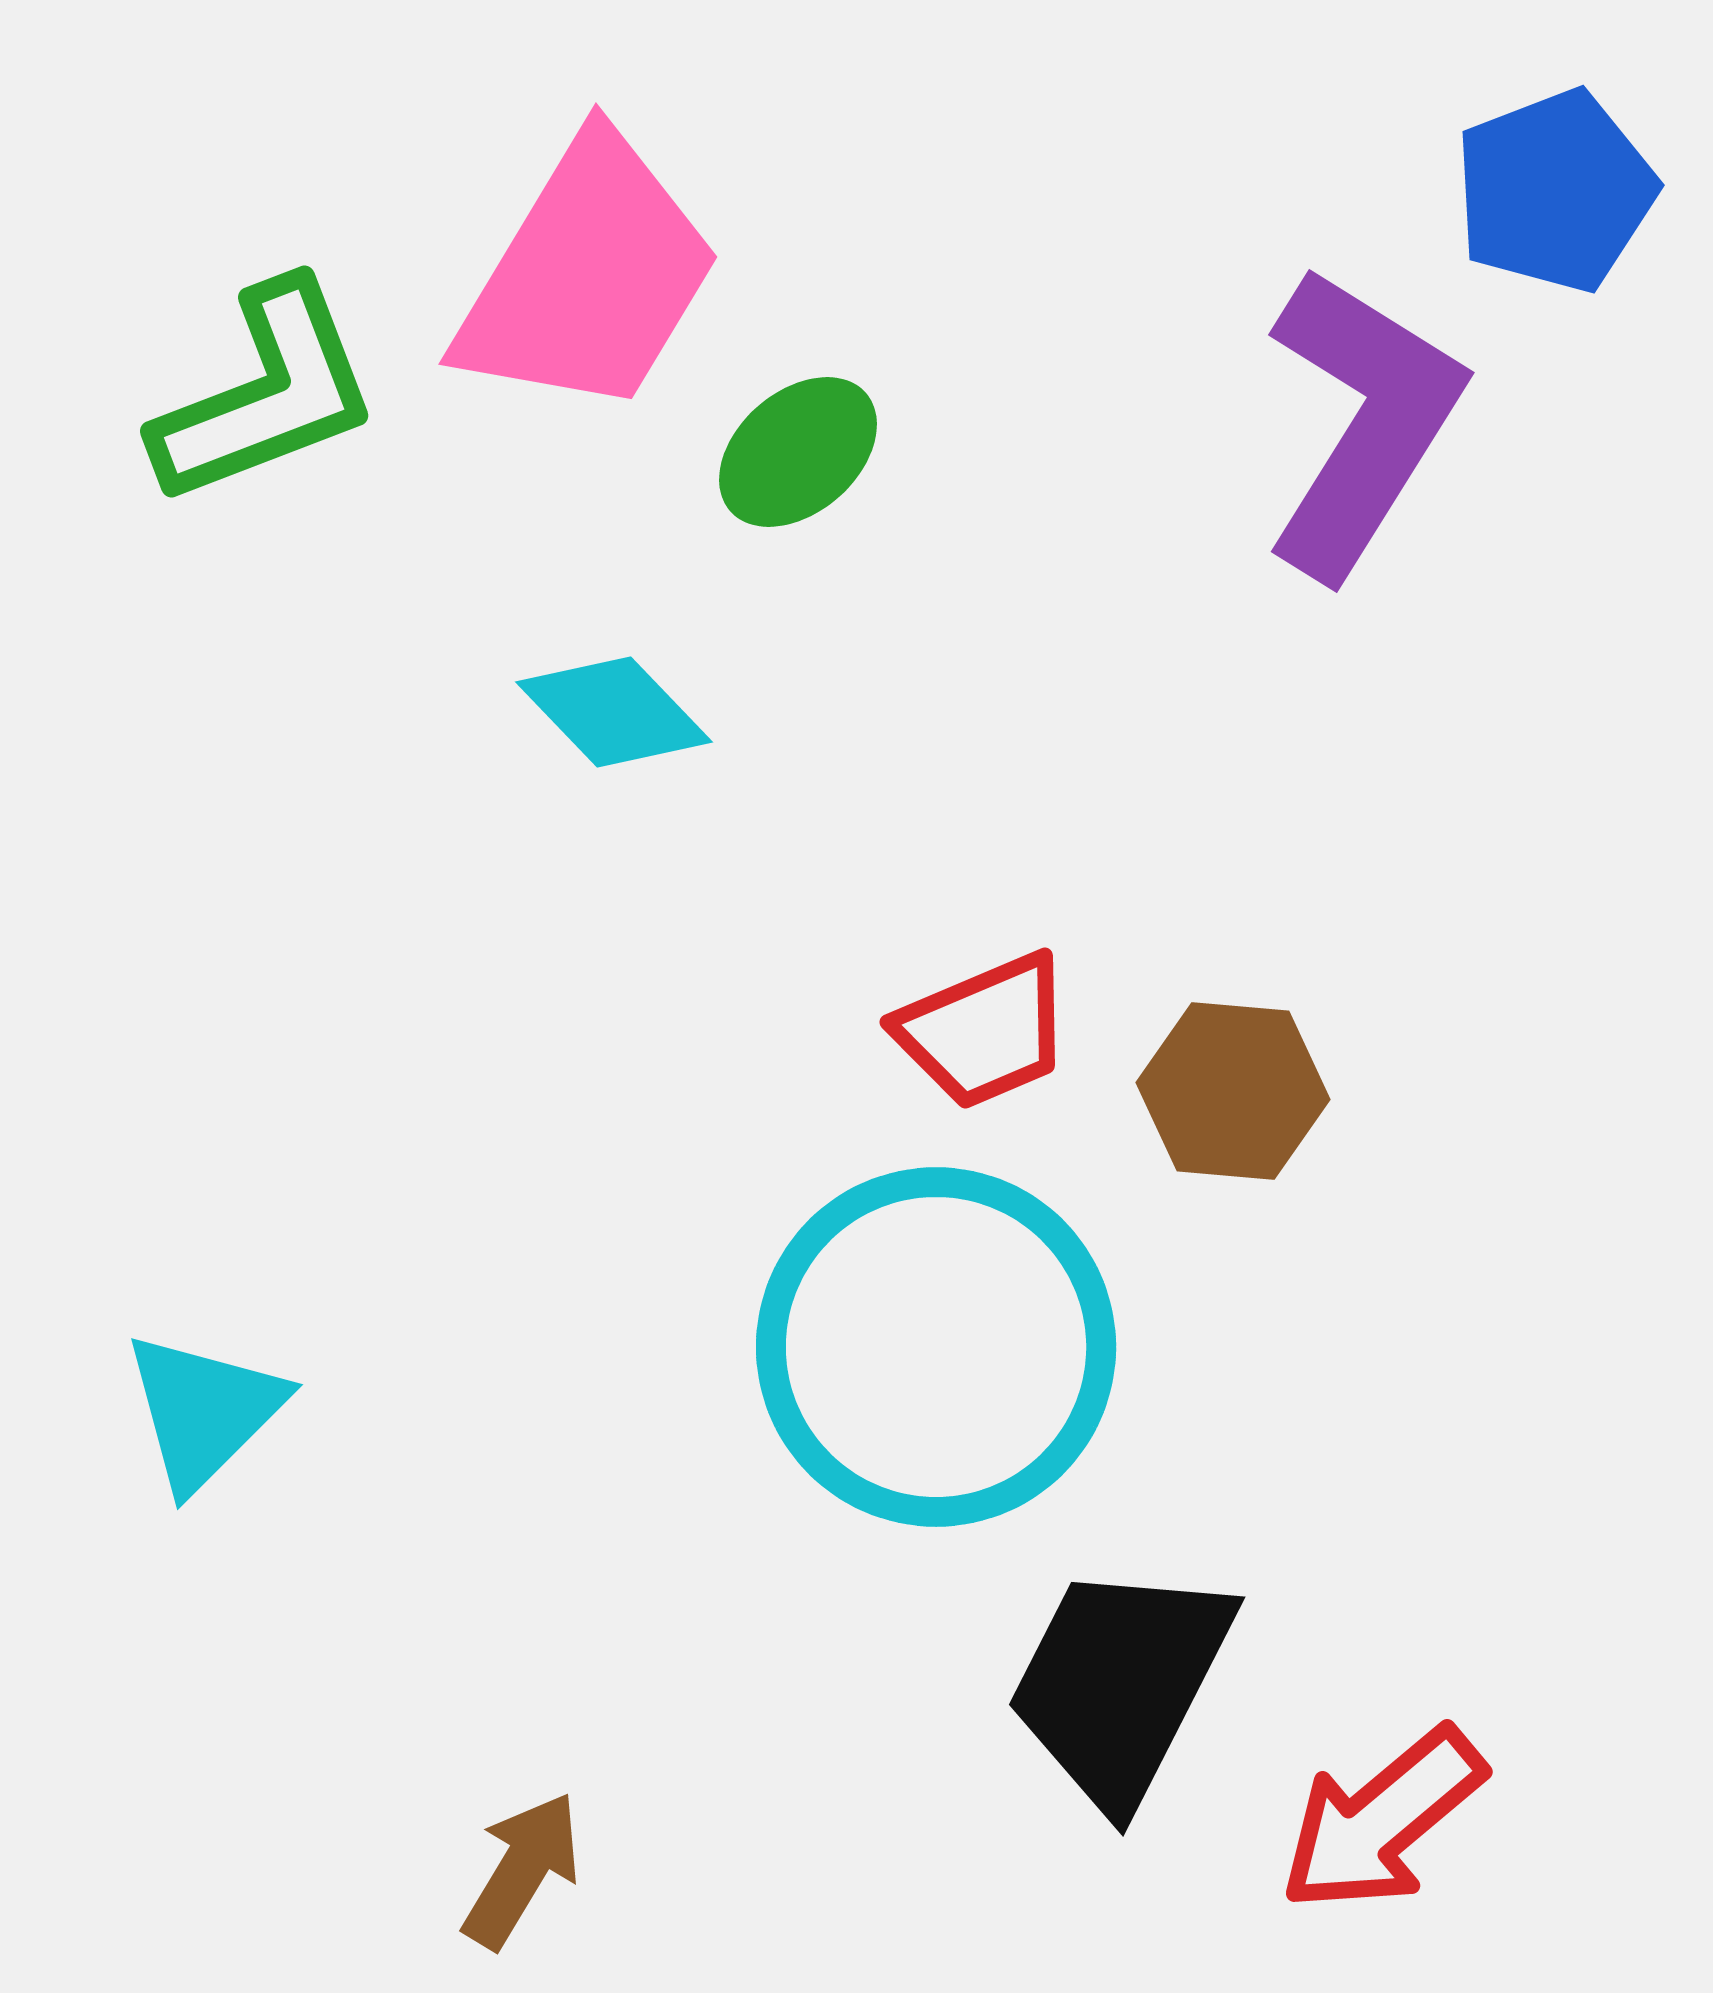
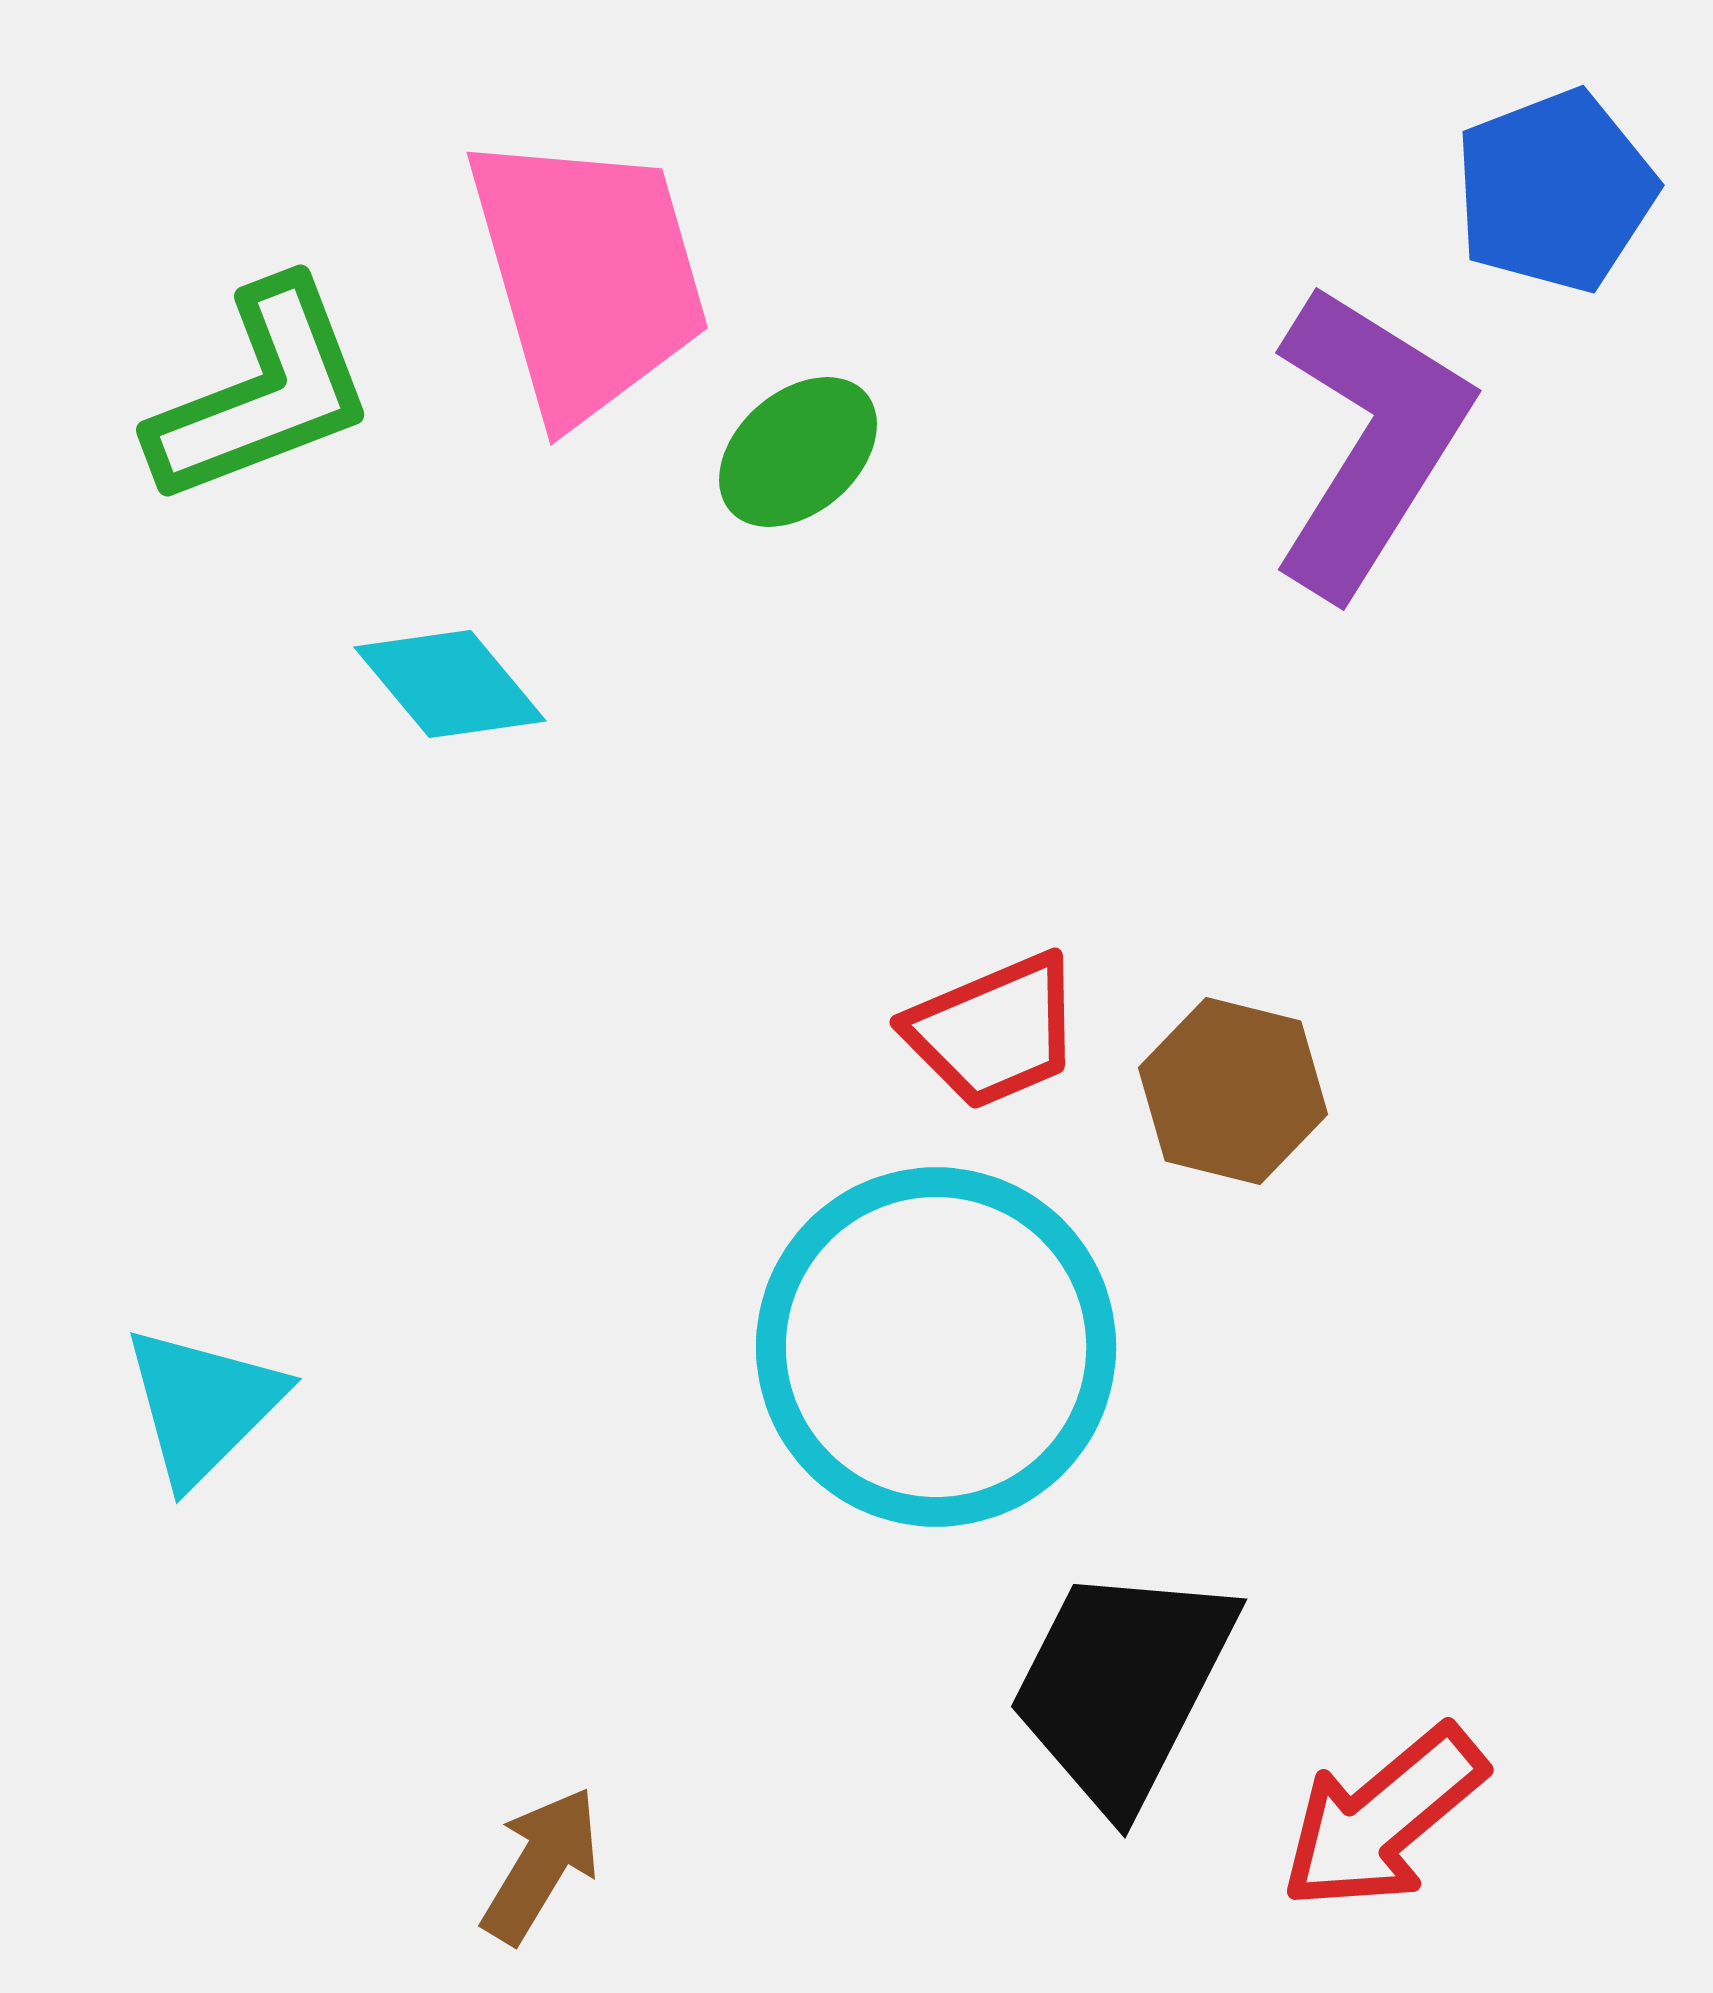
pink trapezoid: rotated 47 degrees counterclockwise
green L-shape: moved 4 px left, 1 px up
purple L-shape: moved 7 px right, 18 px down
cyan diamond: moved 164 px left, 28 px up; rotated 4 degrees clockwise
red trapezoid: moved 10 px right
brown hexagon: rotated 9 degrees clockwise
cyan triangle: moved 1 px left, 6 px up
black trapezoid: moved 2 px right, 2 px down
red arrow: moved 1 px right, 2 px up
brown arrow: moved 19 px right, 5 px up
